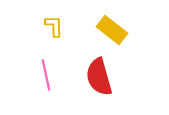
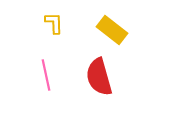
yellow L-shape: moved 3 px up
